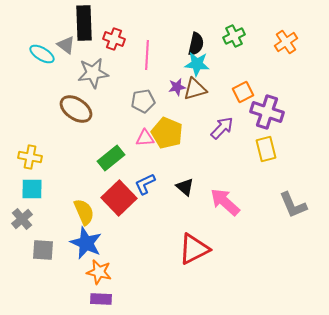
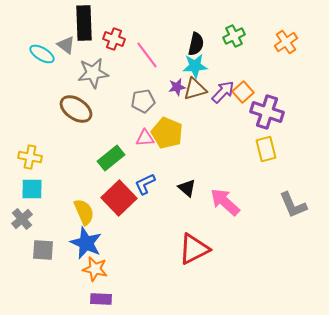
pink line: rotated 40 degrees counterclockwise
cyan star: moved 2 px left, 2 px down; rotated 10 degrees counterclockwise
orange square: rotated 15 degrees counterclockwise
purple arrow: moved 1 px right, 36 px up
black triangle: moved 2 px right, 1 px down
orange star: moved 4 px left, 3 px up
